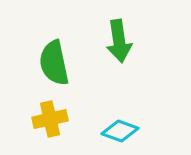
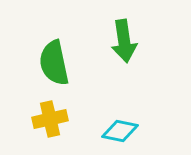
green arrow: moved 5 px right
cyan diamond: rotated 9 degrees counterclockwise
